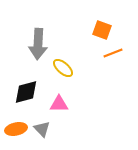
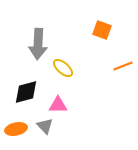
orange line: moved 10 px right, 13 px down
pink triangle: moved 1 px left, 1 px down
gray triangle: moved 3 px right, 3 px up
